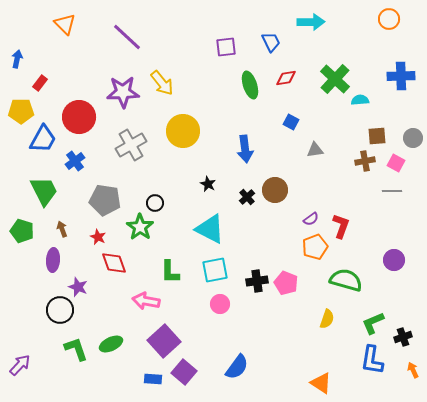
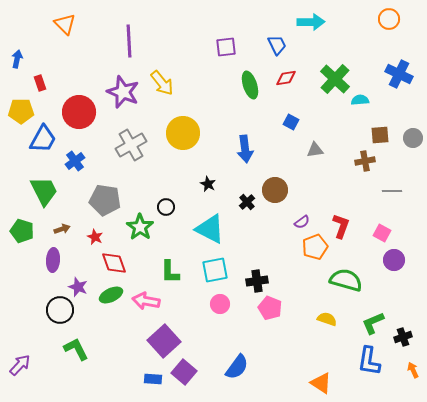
purple line at (127, 37): moved 2 px right, 4 px down; rotated 44 degrees clockwise
blue trapezoid at (271, 42): moved 6 px right, 3 px down
blue cross at (401, 76): moved 2 px left, 2 px up; rotated 28 degrees clockwise
red rectangle at (40, 83): rotated 56 degrees counterclockwise
purple star at (123, 92): rotated 24 degrees clockwise
red circle at (79, 117): moved 5 px up
yellow circle at (183, 131): moved 2 px down
brown square at (377, 136): moved 3 px right, 1 px up
pink square at (396, 163): moved 14 px left, 70 px down
black cross at (247, 197): moved 5 px down
black circle at (155, 203): moved 11 px right, 4 px down
purple semicircle at (311, 219): moved 9 px left, 3 px down
brown arrow at (62, 229): rotated 91 degrees clockwise
red star at (98, 237): moved 3 px left
pink pentagon at (286, 283): moved 16 px left, 25 px down
yellow semicircle at (327, 319): rotated 90 degrees counterclockwise
green ellipse at (111, 344): moved 49 px up
green L-shape at (76, 349): rotated 8 degrees counterclockwise
blue L-shape at (372, 360): moved 3 px left, 1 px down
